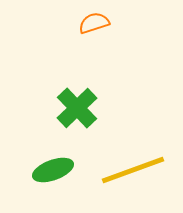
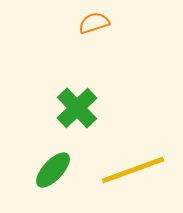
green ellipse: rotated 27 degrees counterclockwise
